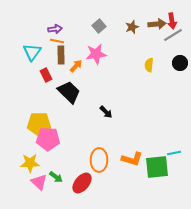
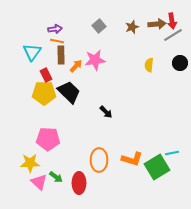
pink star: moved 1 px left, 6 px down
yellow pentagon: moved 5 px right, 31 px up
cyan line: moved 2 px left
green square: rotated 25 degrees counterclockwise
red ellipse: moved 3 px left; rotated 40 degrees counterclockwise
